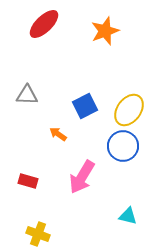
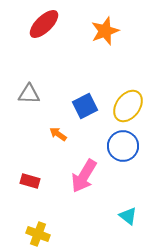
gray triangle: moved 2 px right, 1 px up
yellow ellipse: moved 1 px left, 4 px up
pink arrow: moved 2 px right, 1 px up
red rectangle: moved 2 px right
cyan triangle: rotated 24 degrees clockwise
